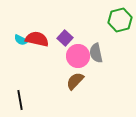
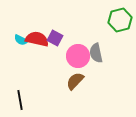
purple square: moved 10 px left; rotated 14 degrees counterclockwise
